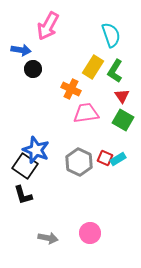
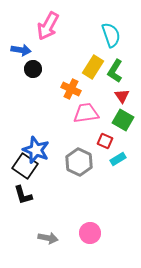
red square: moved 17 px up
